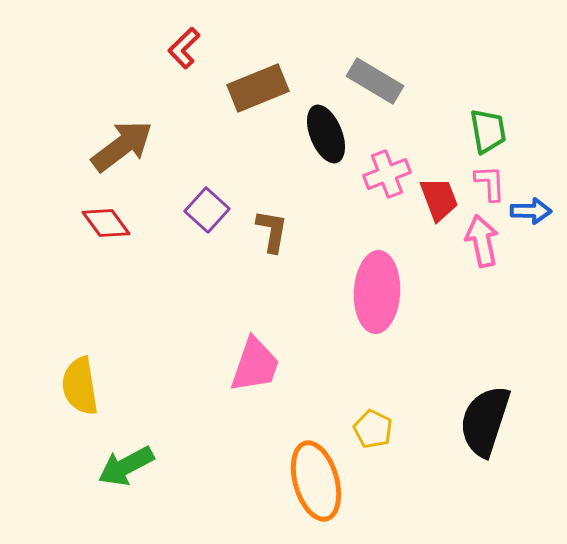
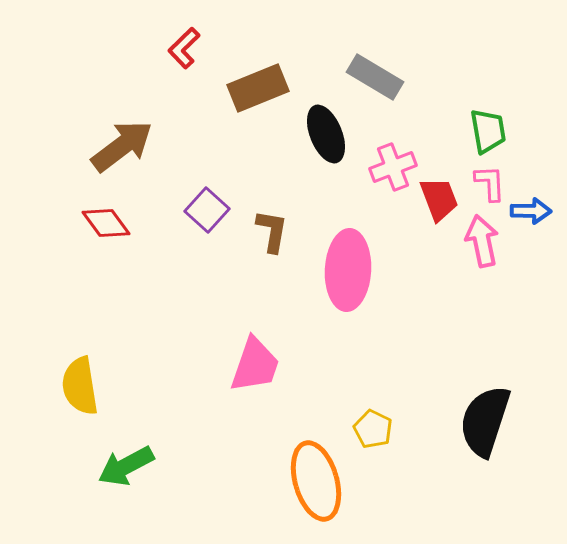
gray rectangle: moved 4 px up
pink cross: moved 6 px right, 7 px up
pink ellipse: moved 29 px left, 22 px up
